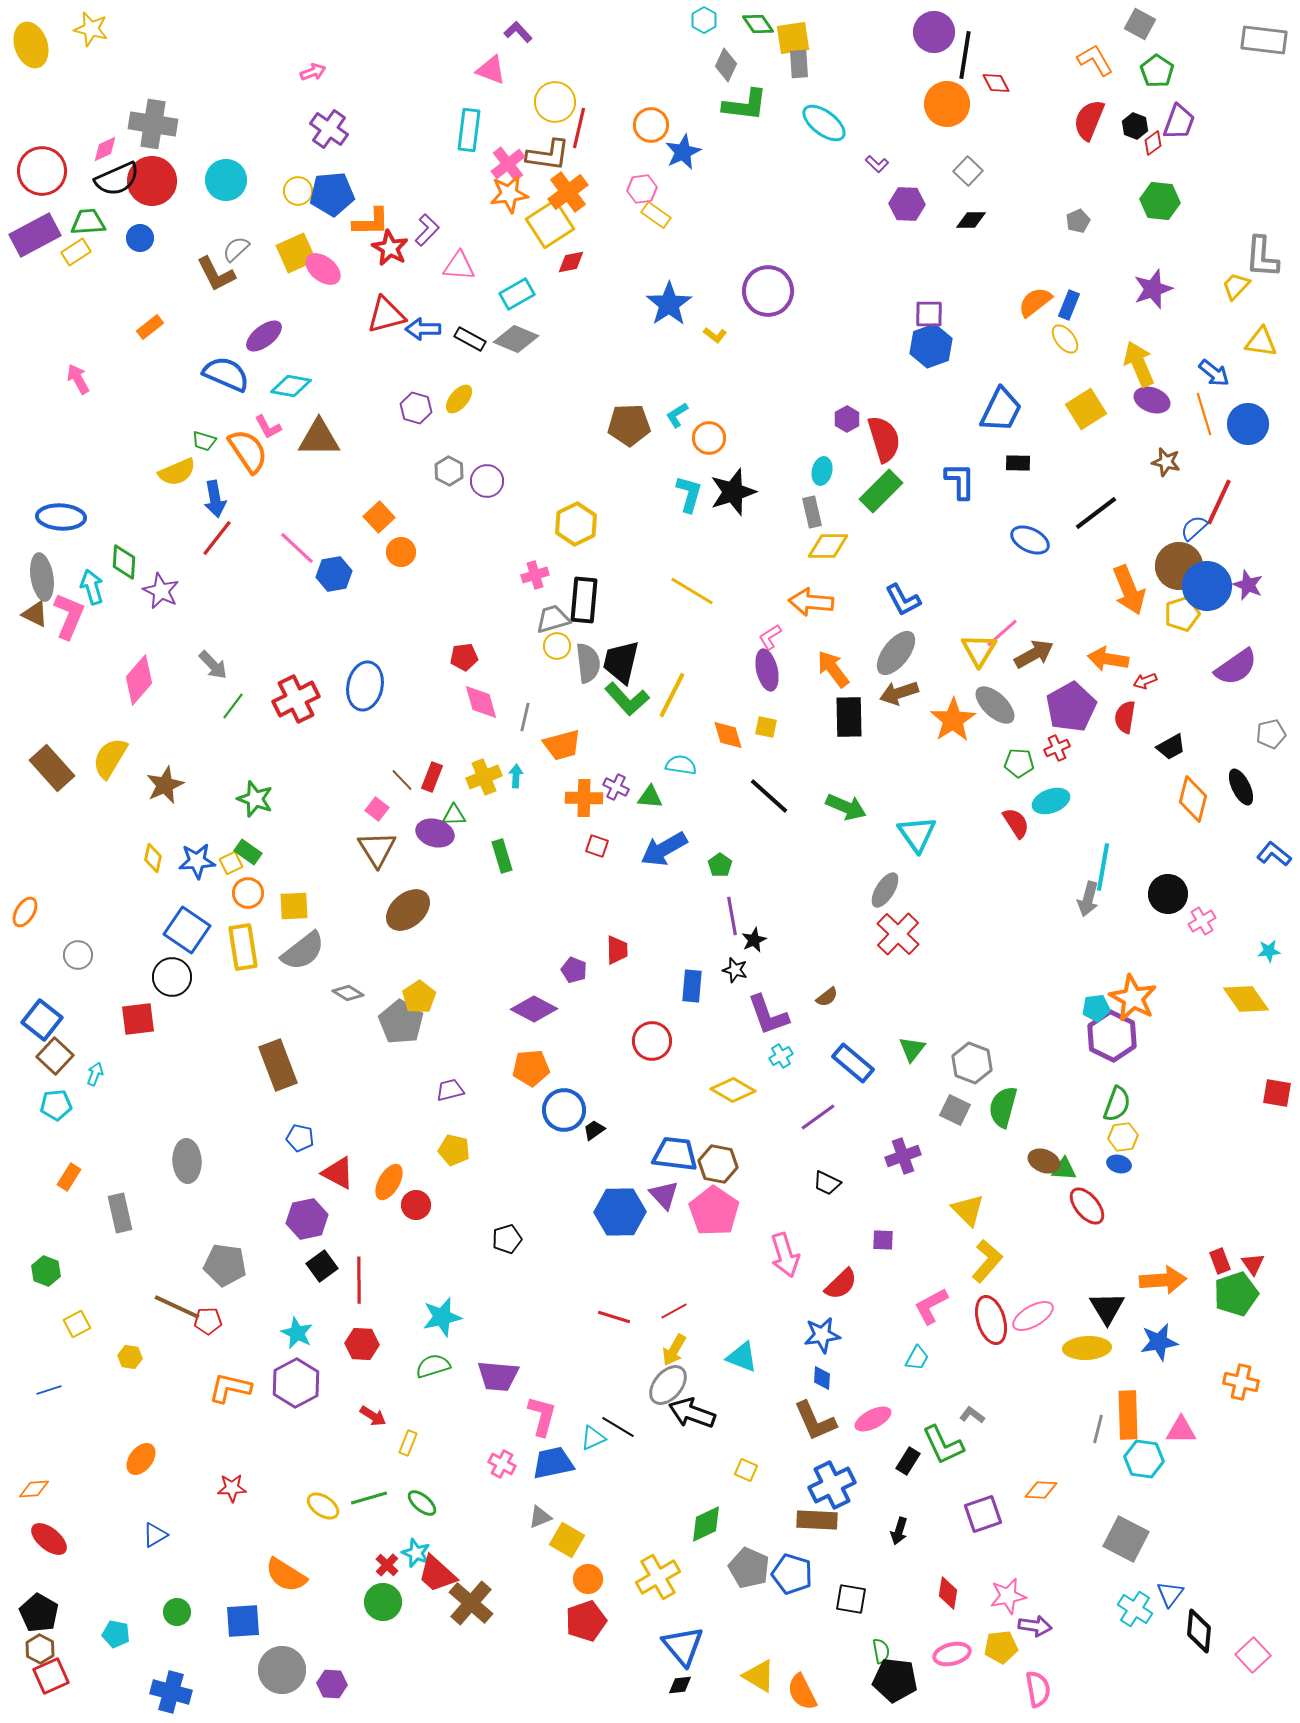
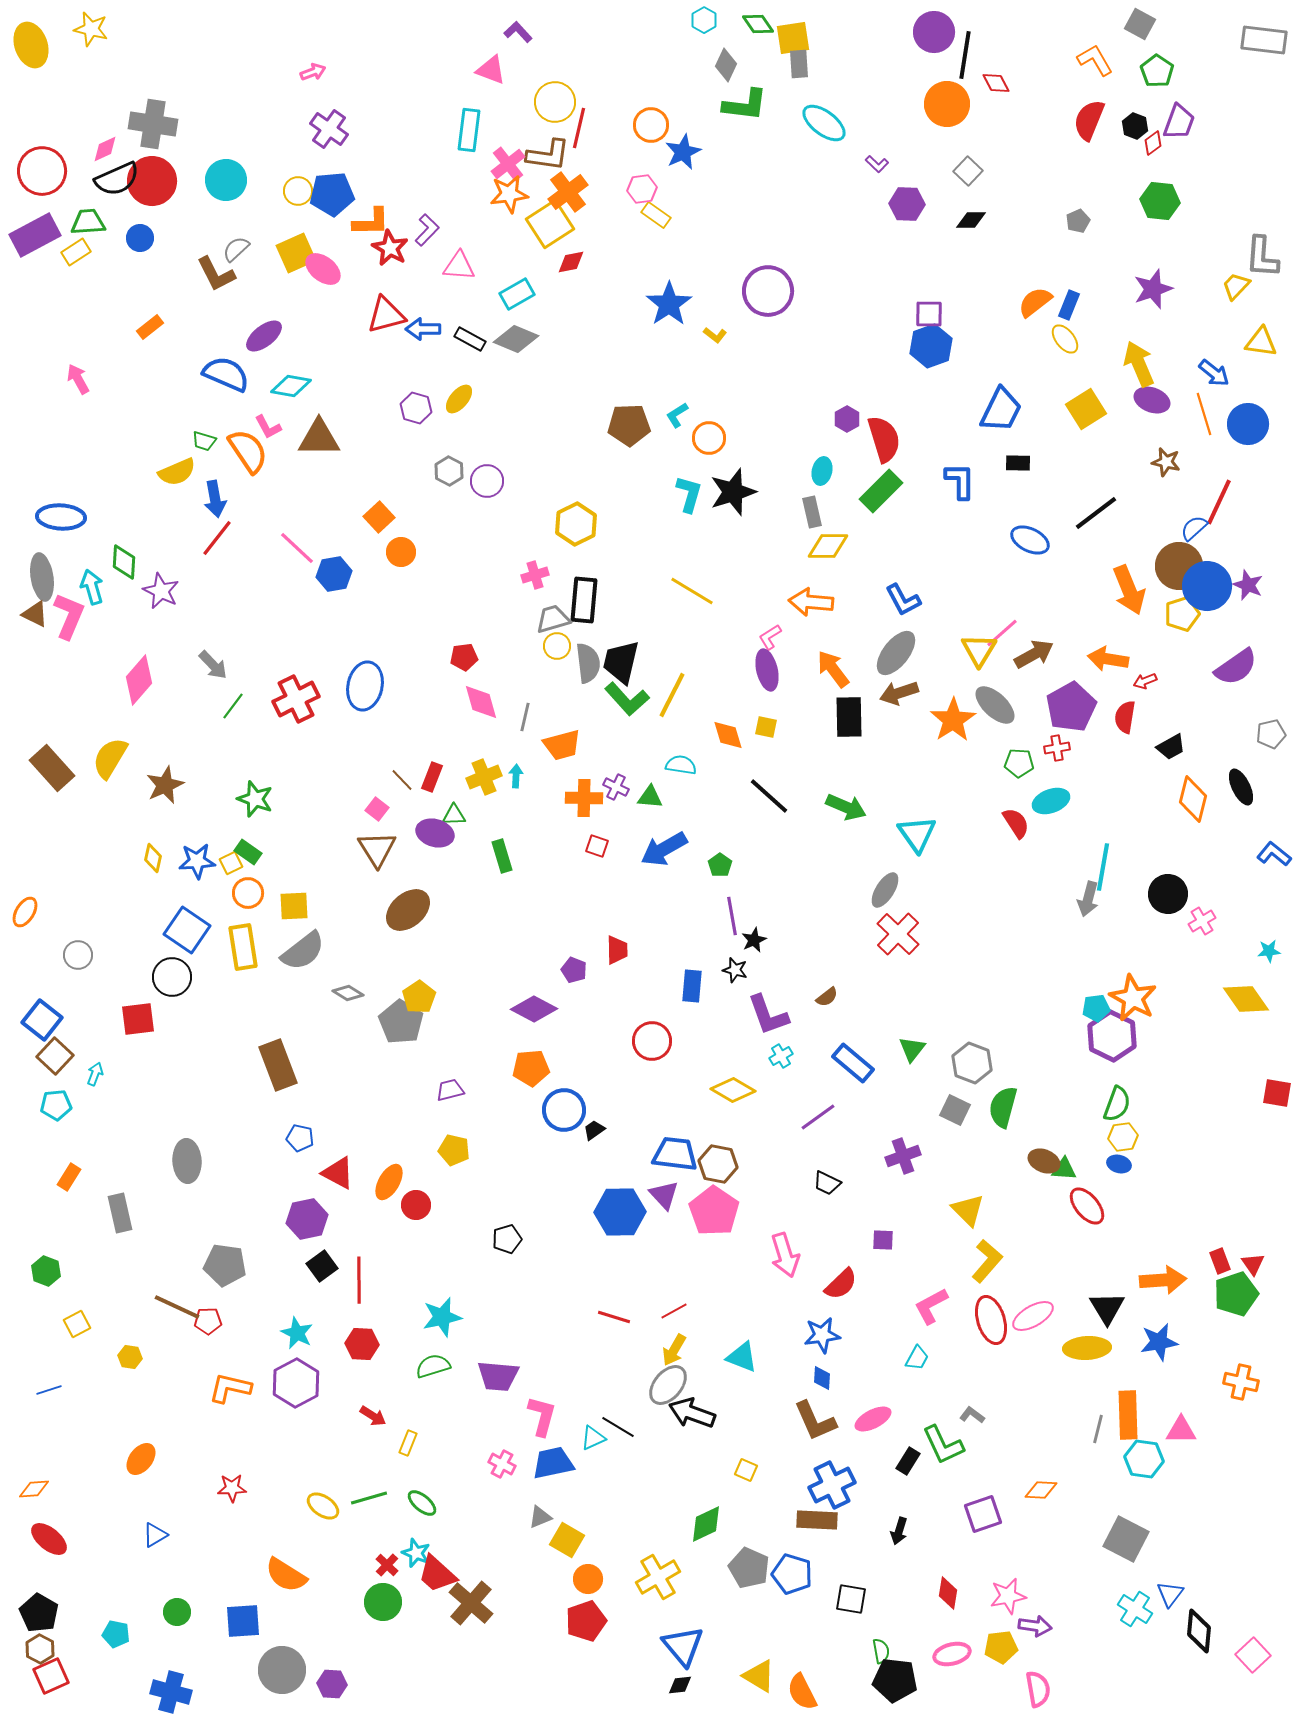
red cross at (1057, 748): rotated 15 degrees clockwise
